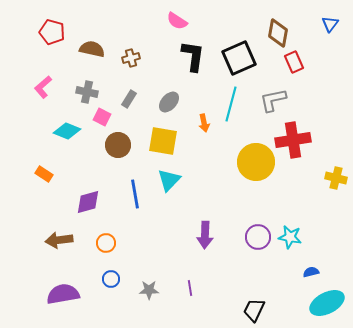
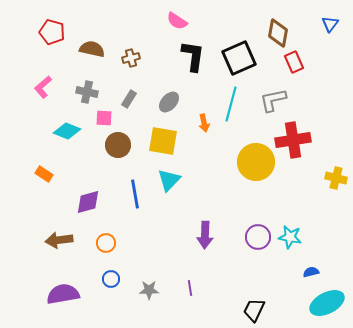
pink square: moved 2 px right, 1 px down; rotated 24 degrees counterclockwise
